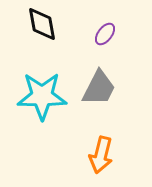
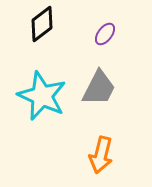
black diamond: rotated 63 degrees clockwise
cyan star: rotated 24 degrees clockwise
